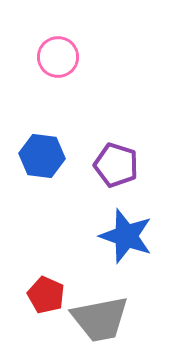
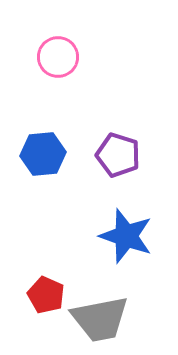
blue hexagon: moved 1 px right, 2 px up; rotated 12 degrees counterclockwise
purple pentagon: moved 2 px right, 10 px up
